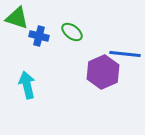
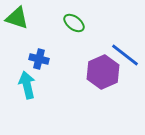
green ellipse: moved 2 px right, 9 px up
blue cross: moved 23 px down
blue line: moved 1 px down; rotated 32 degrees clockwise
